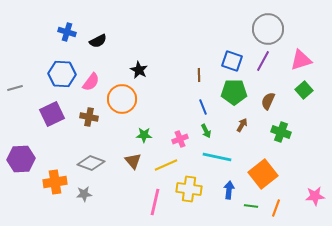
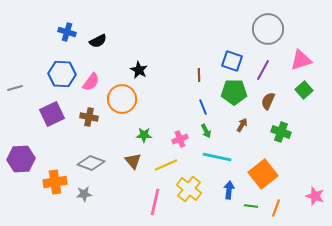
purple line: moved 9 px down
yellow cross: rotated 30 degrees clockwise
pink star: rotated 24 degrees clockwise
